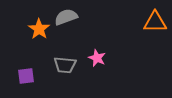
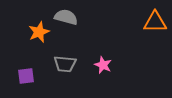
gray semicircle: rotated 35 degrees clockwise
orange star: moved 3 px down; rotated 15 degrees clockwise
pink star: moved 6 px right, 7 px down
gray trapezoid: moved 1 px up
